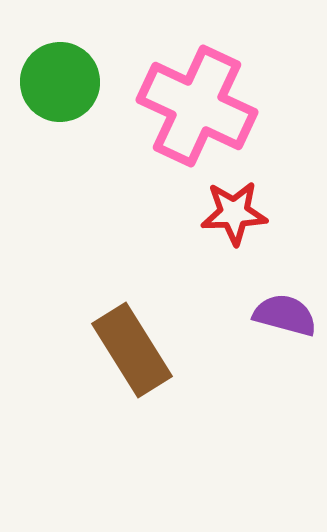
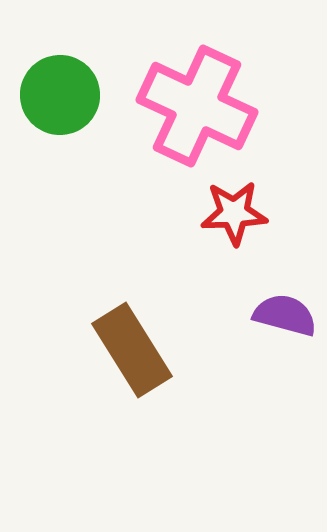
green circle: moved 13 px down
